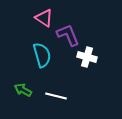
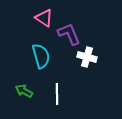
purple L-shape: moved 1 px right, 1 px up
cyan semicircle: moved 1 px left, 1 px down
green arrow: moved 1 px right, 1 px down
white line: moved 1 px right, 2 px up; rotated 75 degrees clockwise
